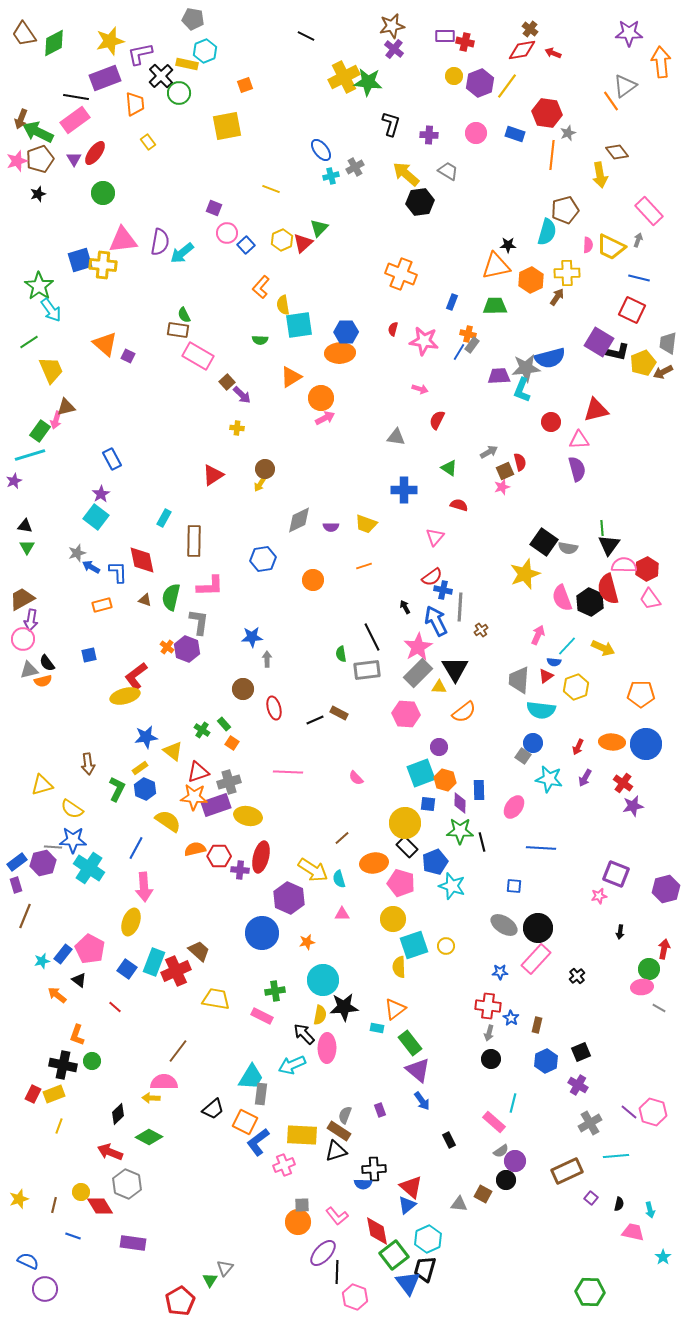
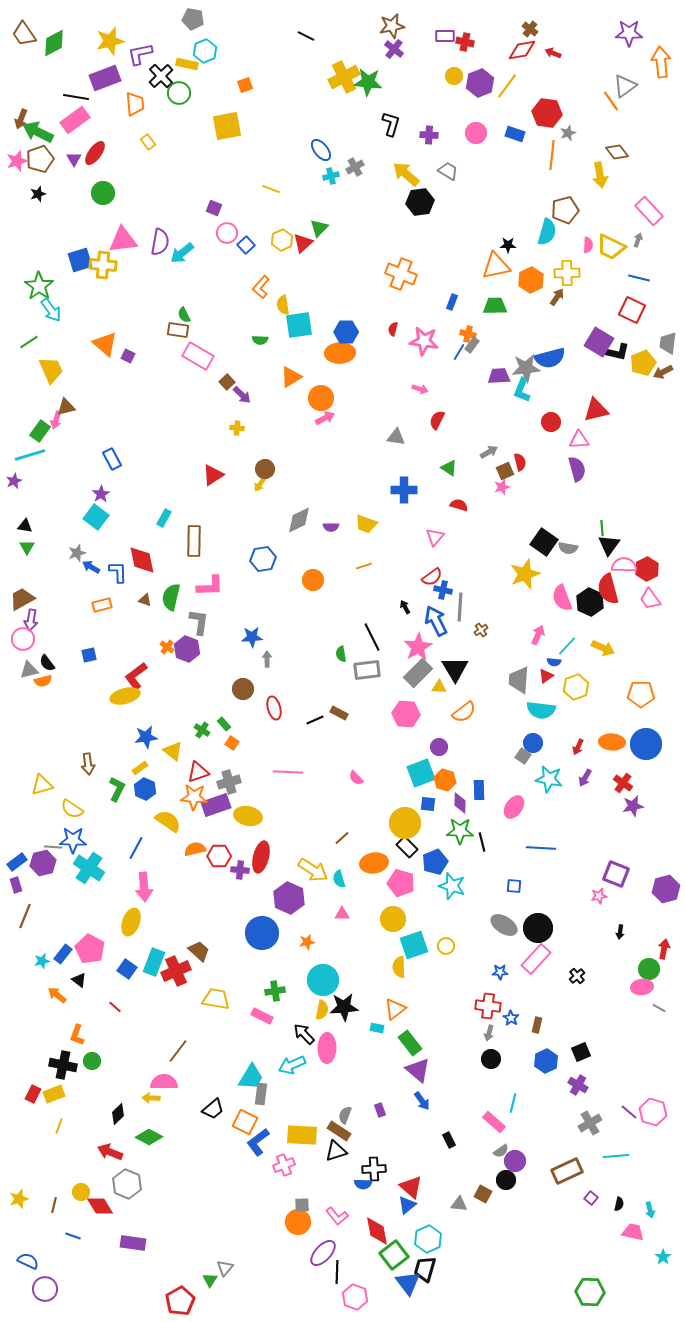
yellow semicircle at (320, 1015): moved 2 px right, 5 px up
